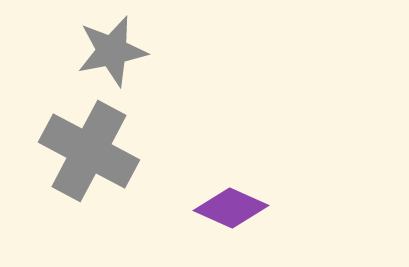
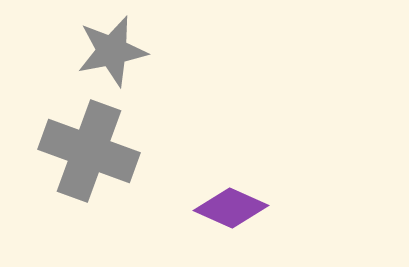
gray cross: rotated 8 degrees counterclockwise
